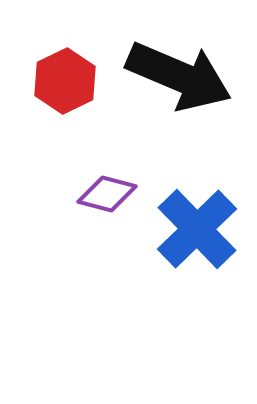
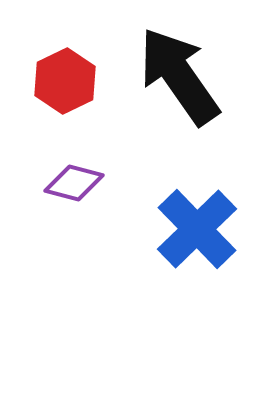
black arrow: rotated 148 degrees counterclockwise
purple diamond: moved 33 px left, 11 px up
